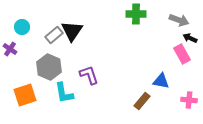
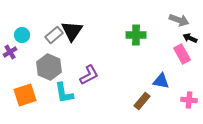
green cross: moved 21 px down
cyan circle: moved 8 px down
purple cross: moved 3 px down; rotated 24 degrees clockwise
purple L-shape: rotated 80 degrees clockwise
